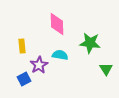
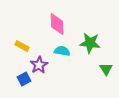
yellow rectangle: rotated 56 degrees counterclockwise
cyan semicircle: moved 2 px right, 4 px up
